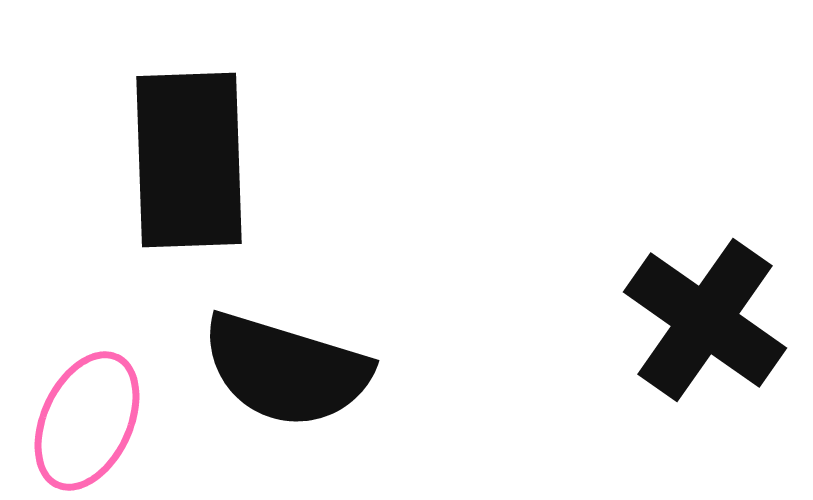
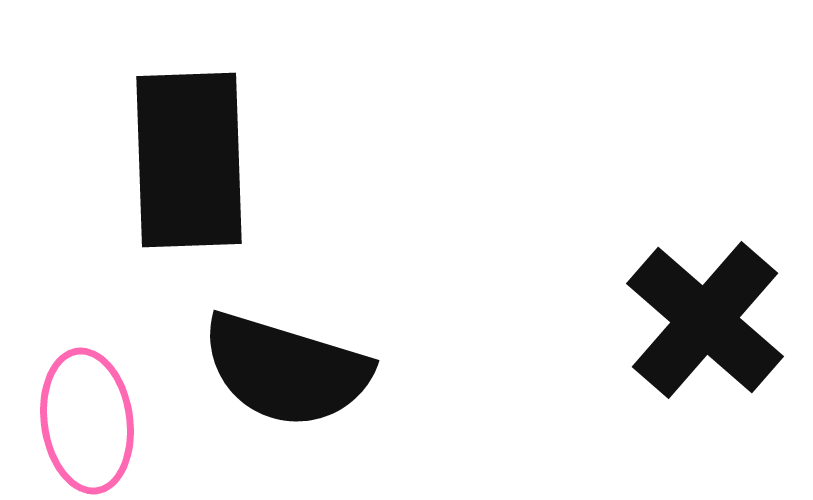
black cross: rotated 6 degrees clockwise
pink ellipse: rotated 33 degrees counterclockwise
